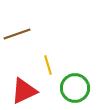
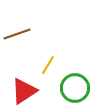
yellow line: rotated 48 degrees clockwise
red triangle: rotated 8 degrees counterclockwise
